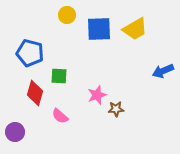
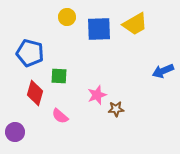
yellow circle: moved 2 px down
yellow trapezoid: moved 5 px up
